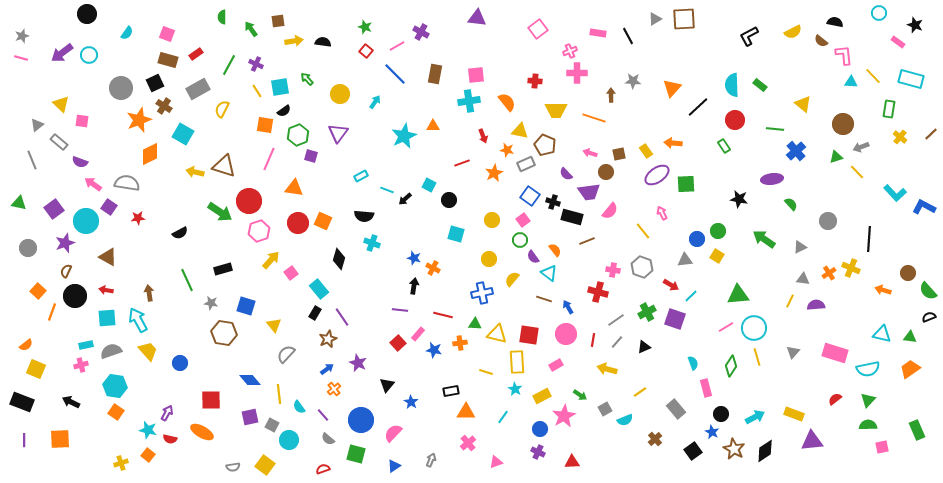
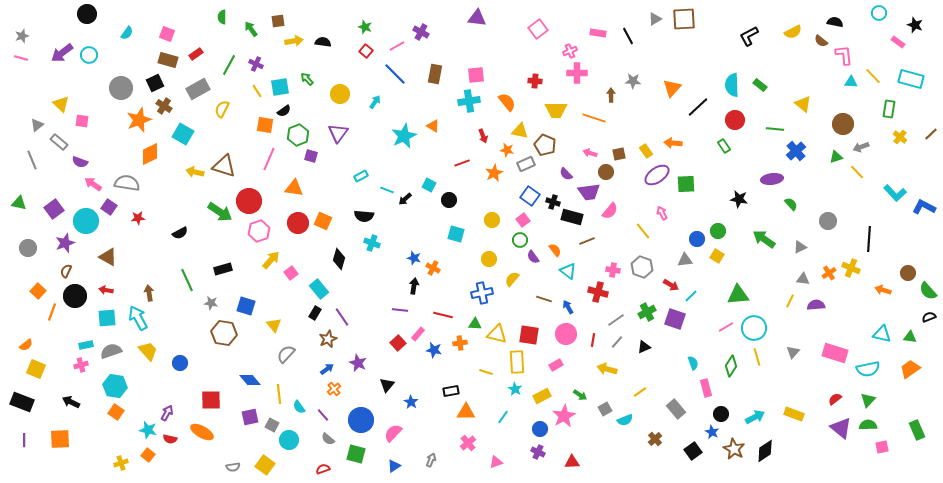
orange triangle at (433, 126): rotated 32 degrees clockwise
cyan triangle at (549, 273): moved 19 px right, 2 px up
cyan arrow at (138, 320): moved 2 px up
purple triangle at (812, 441): moved 29 px right, 13 px up; rotated 45 degrees clockwise
